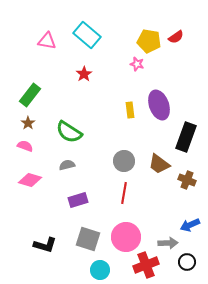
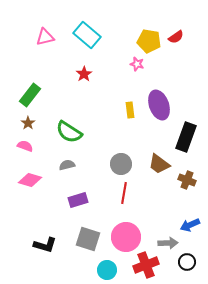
pink triangle: moved 2 px left, 4 px up; rotated 24 degrees counterclockwise
gray circle: moved 3 px left, 3 px down
cyan circle: moved 7 px right
